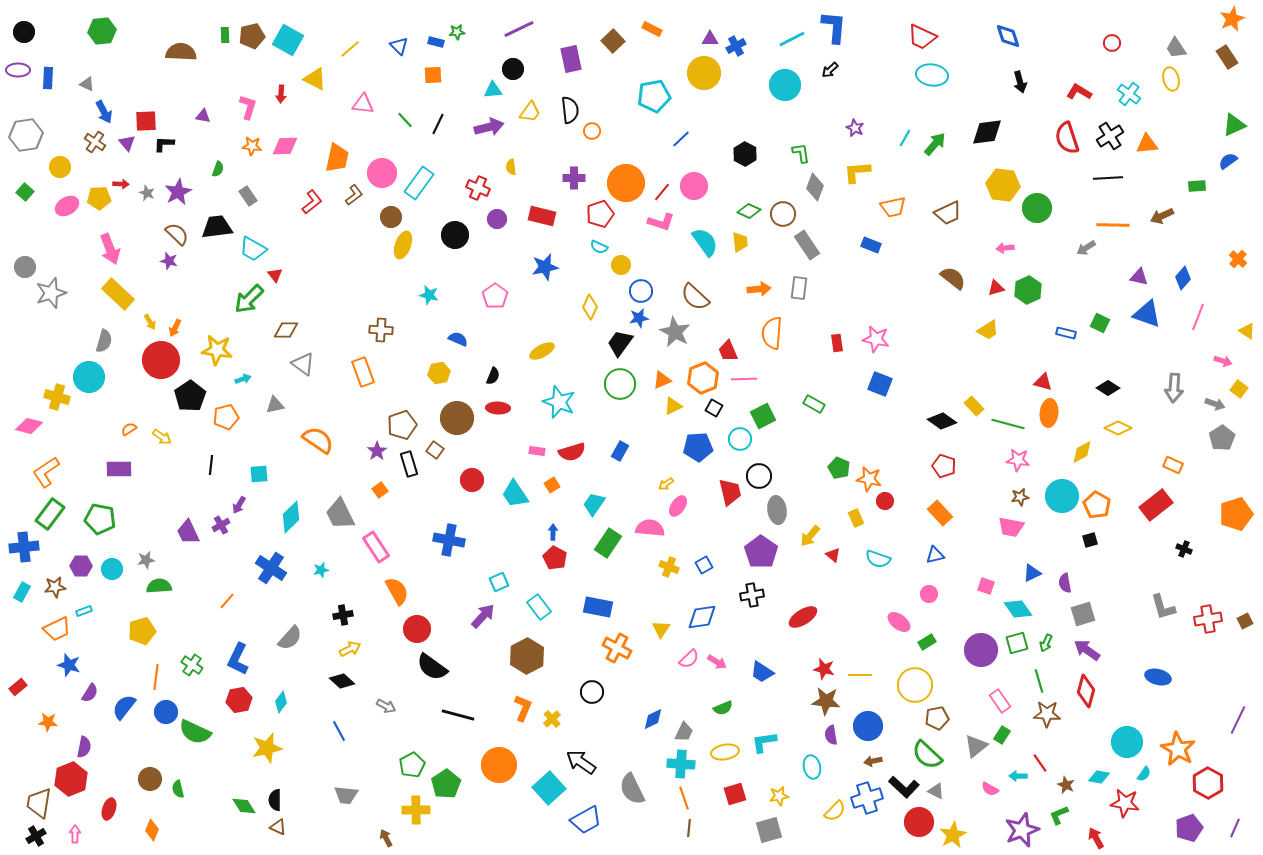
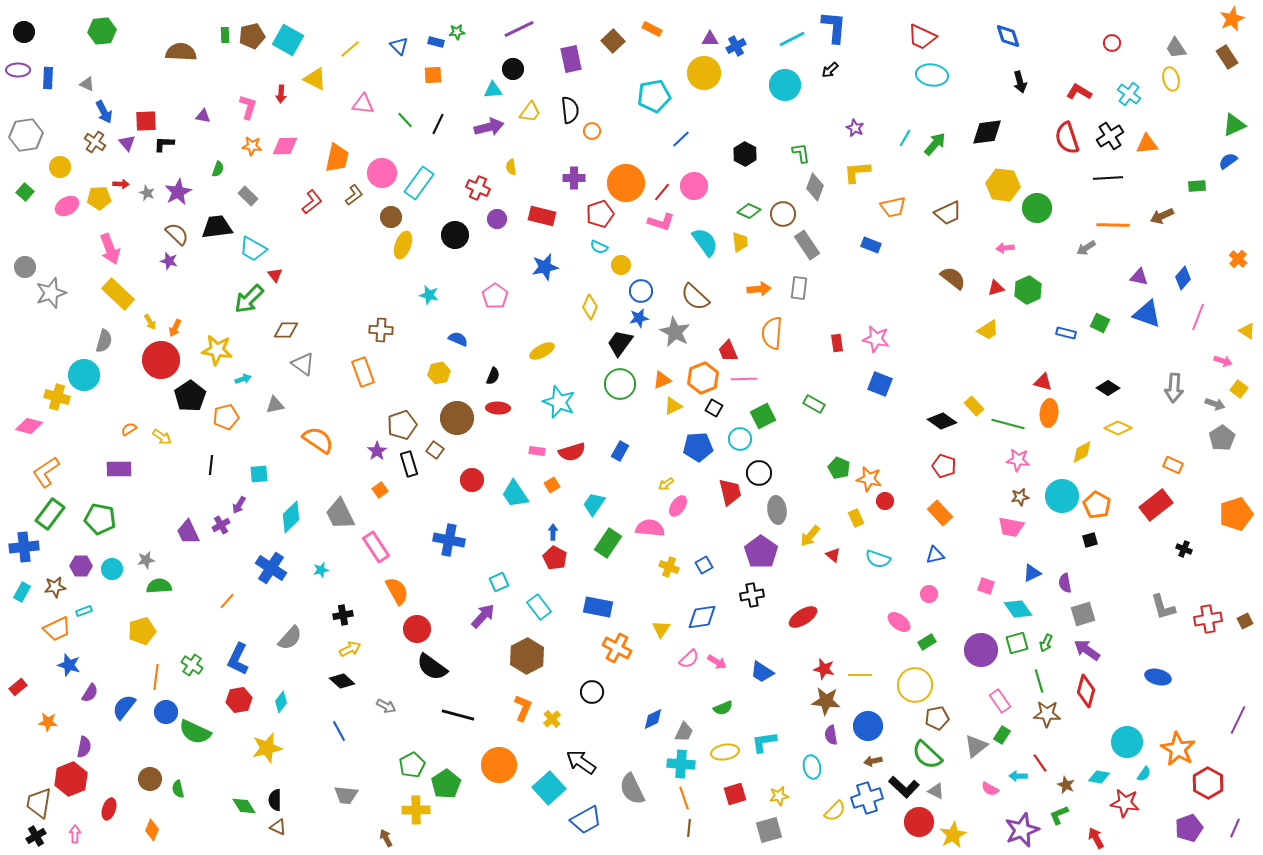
gray rectangle at (248, 196): rotated 12 degrees counterclockwise
cyan circle at (89, 377): moved 5 px left, 2 px up
black circle at (759, 476): moved 3 px up
